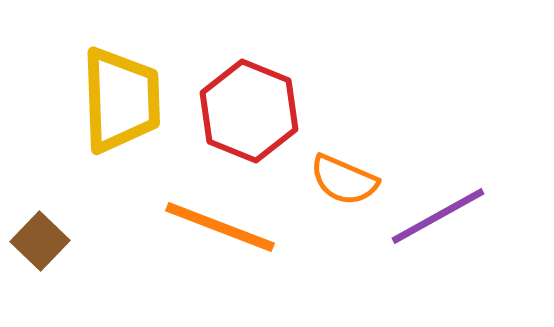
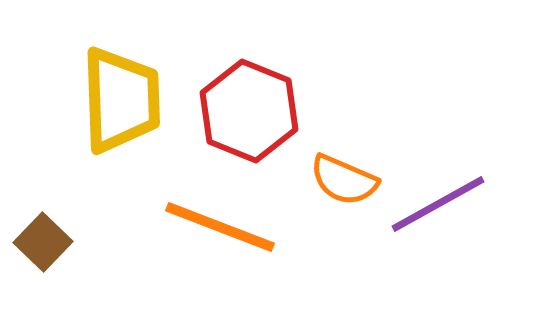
purple line: moved 12 px up
brown square: moved 3 px right, 1 px down
